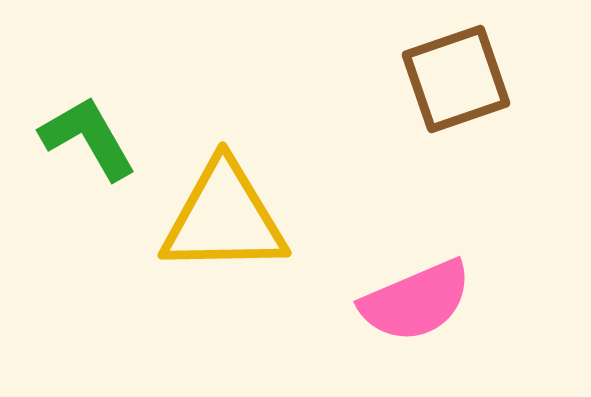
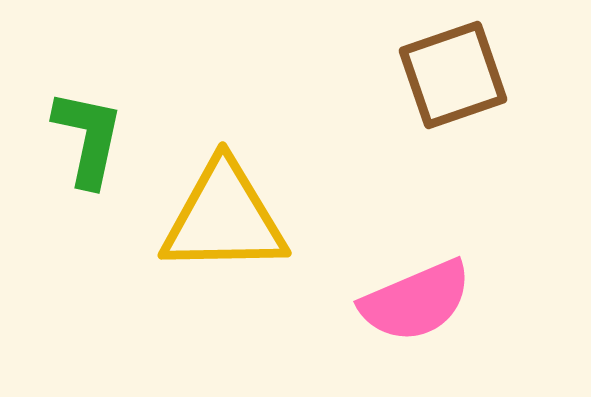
brown square: moved 3 px left, 4 px up
green L-shape: rotated 42 degrees clockwise
